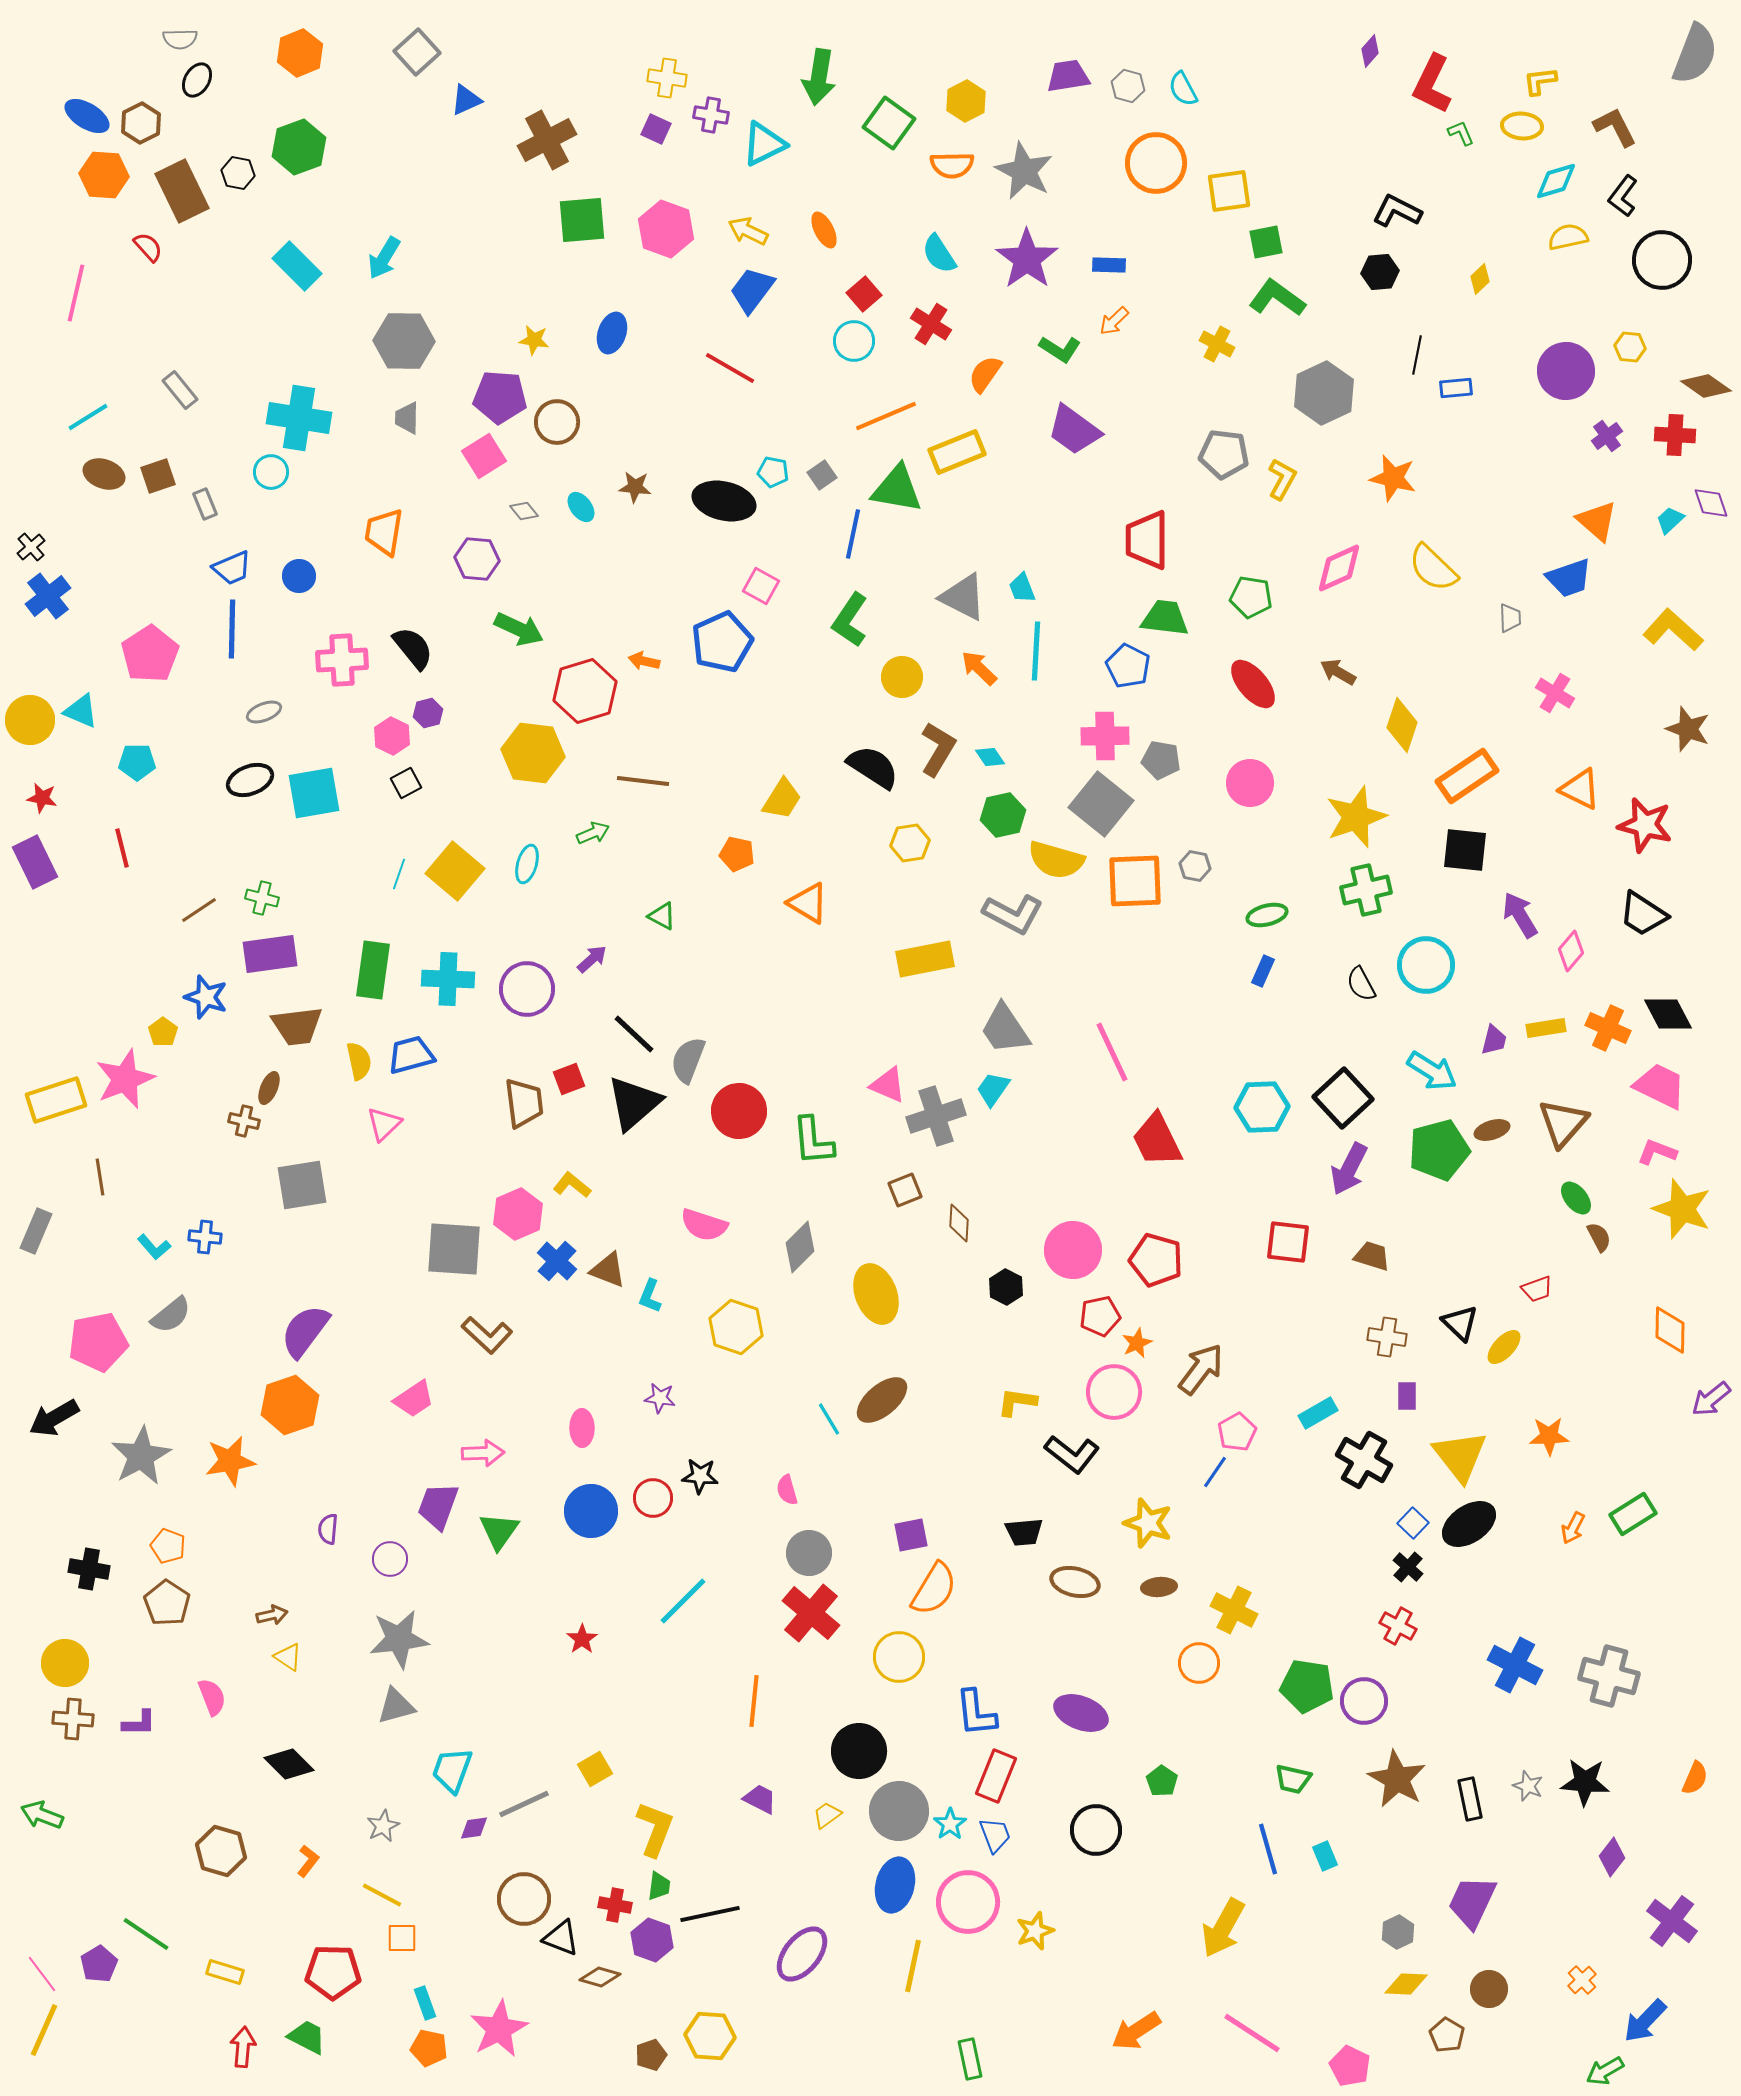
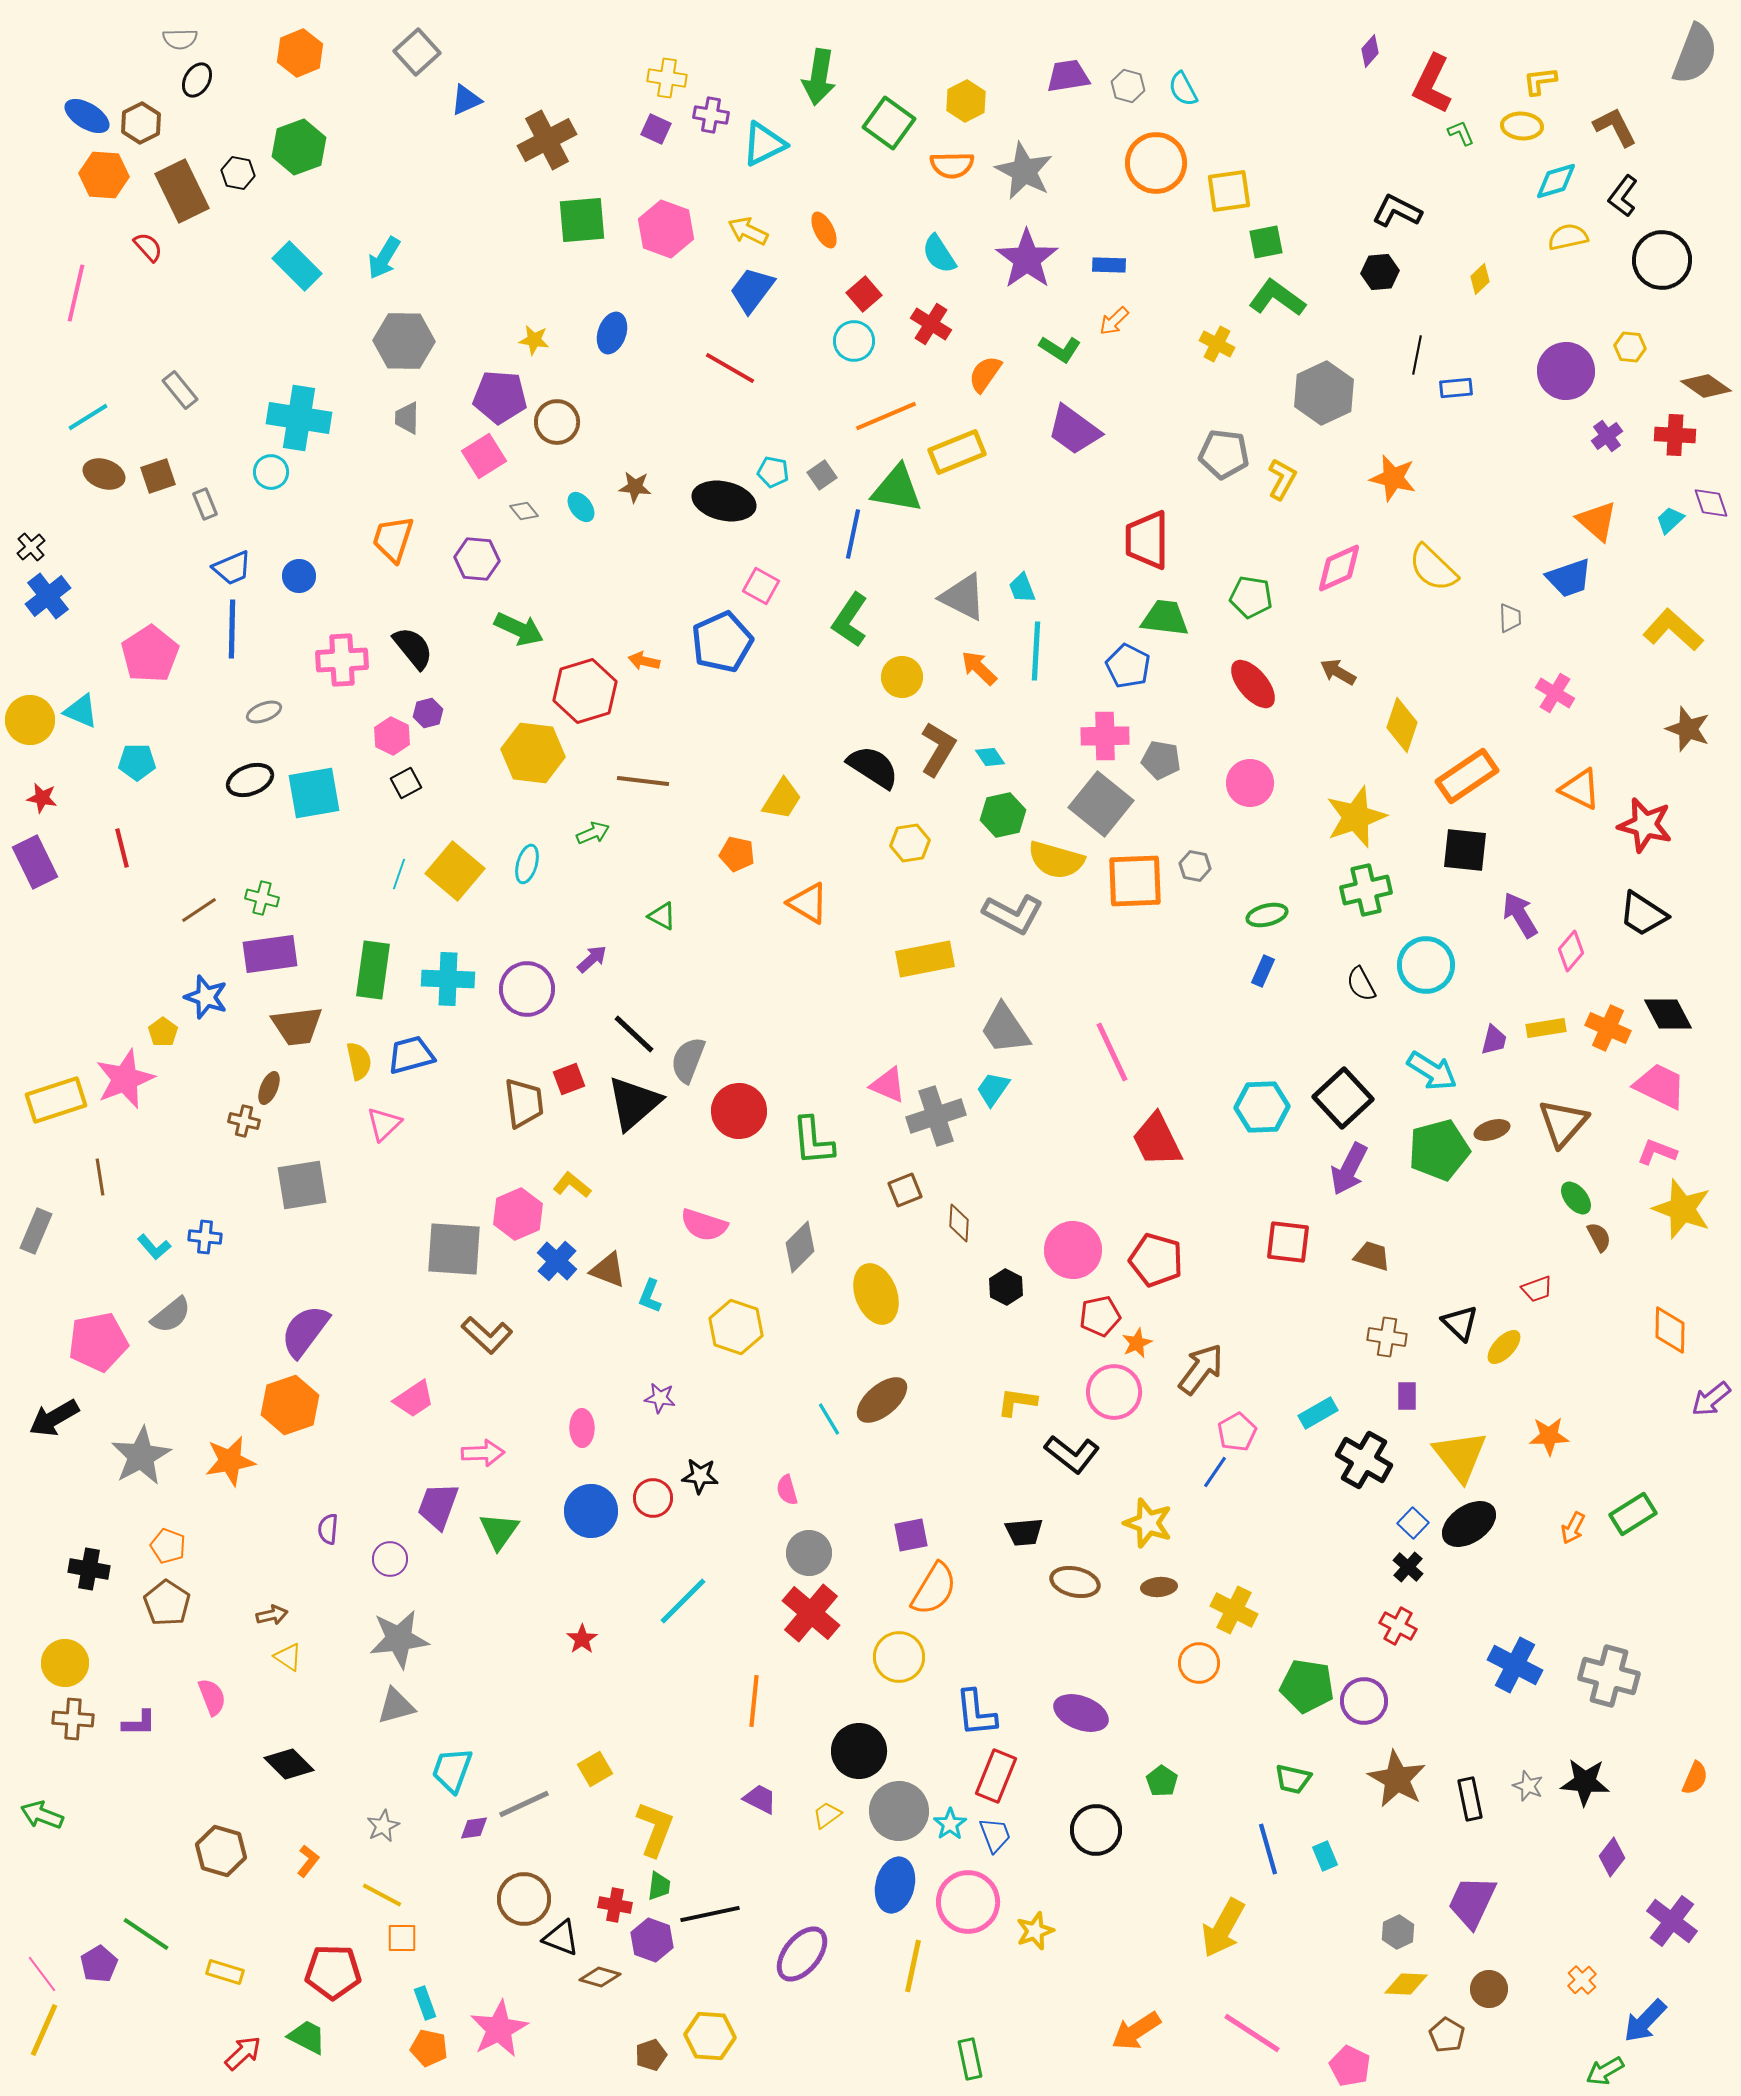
orange trapezoid at (384, 532): moved 9 px right, 7 px down; rotated 9 degrees clockwise
red arrow at (243, 2047): moved 6 px down; rotated 42 degrees clockwise
